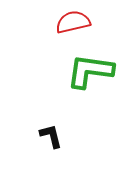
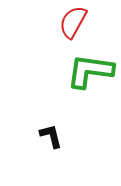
red semicircle: rotated 48 degrees counterclockwise
